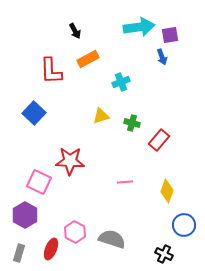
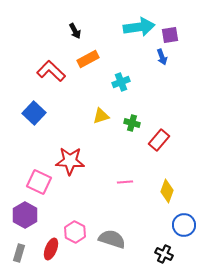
red L-shape: rotated 136 degrees clockwise
